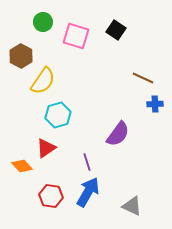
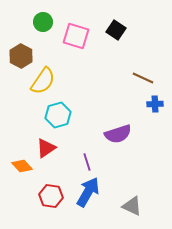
purple semicircle: rotated 36 degrees clockwise
